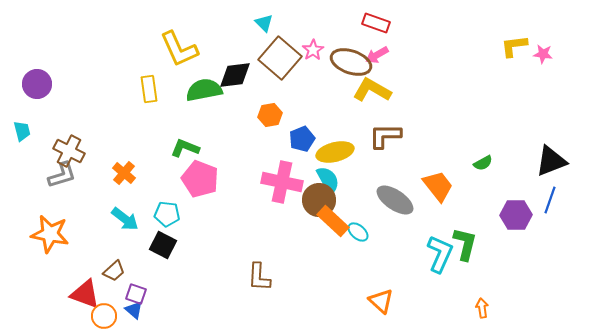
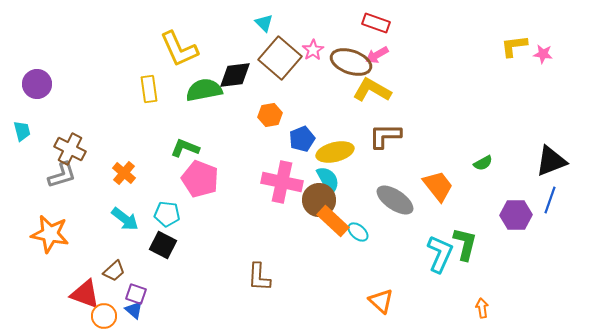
brown cross at (69, 151): moved 1 px right, 2 px up
